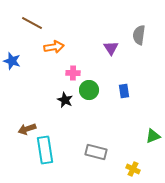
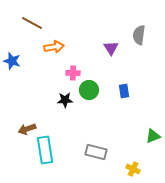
black star: rotated 28 degrees counterclockwise
